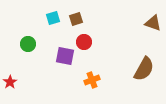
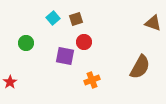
cyan square: rotated 24 degrees counterclockwise
green circle: moved 2 px left, 1 px up
brown semicircle: moved 4 px left, 2 px up
